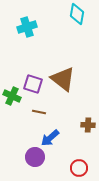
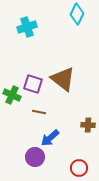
cyan diamond: rotated 15 degrees clockwise
green cross: moved 1 px up
